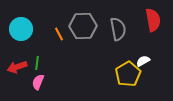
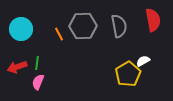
gray semicircle: moved 1 px right, 3 px up
